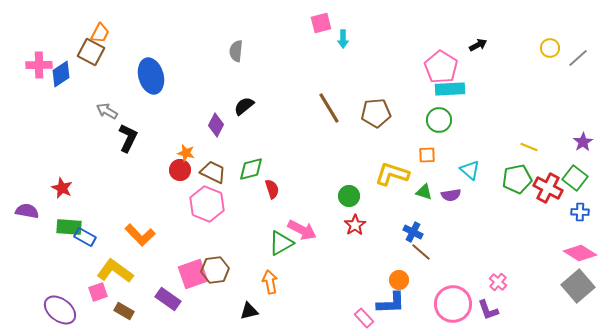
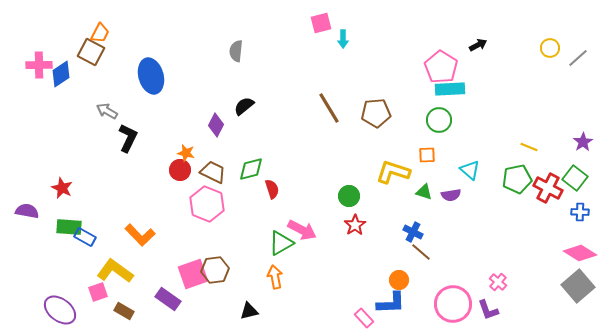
yellow L-shape at (392, 174): moved 1 px right, 2 px up
orange arrow at (270, 282): moved 5 px right, 5 px up
